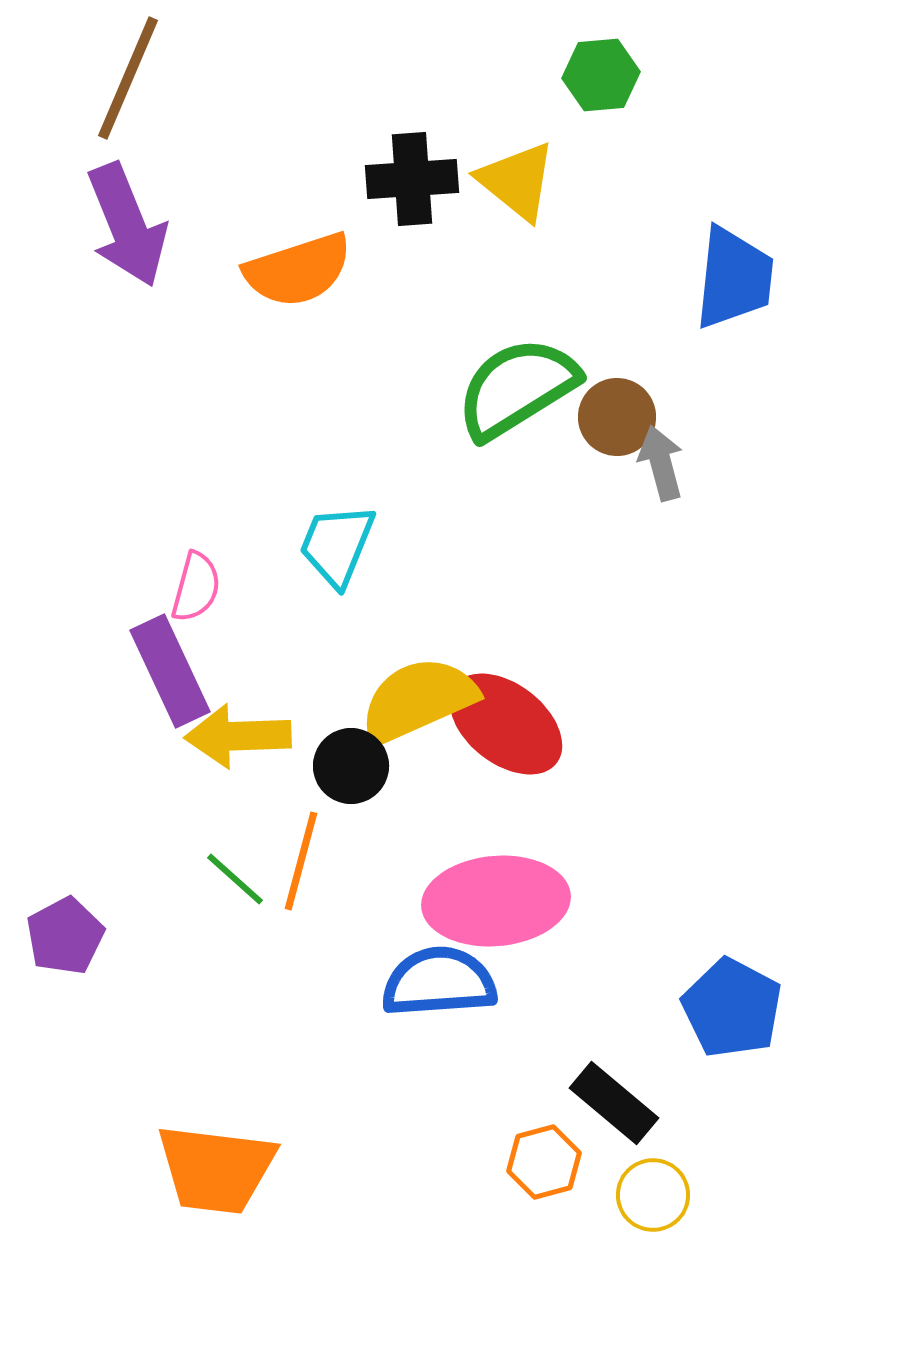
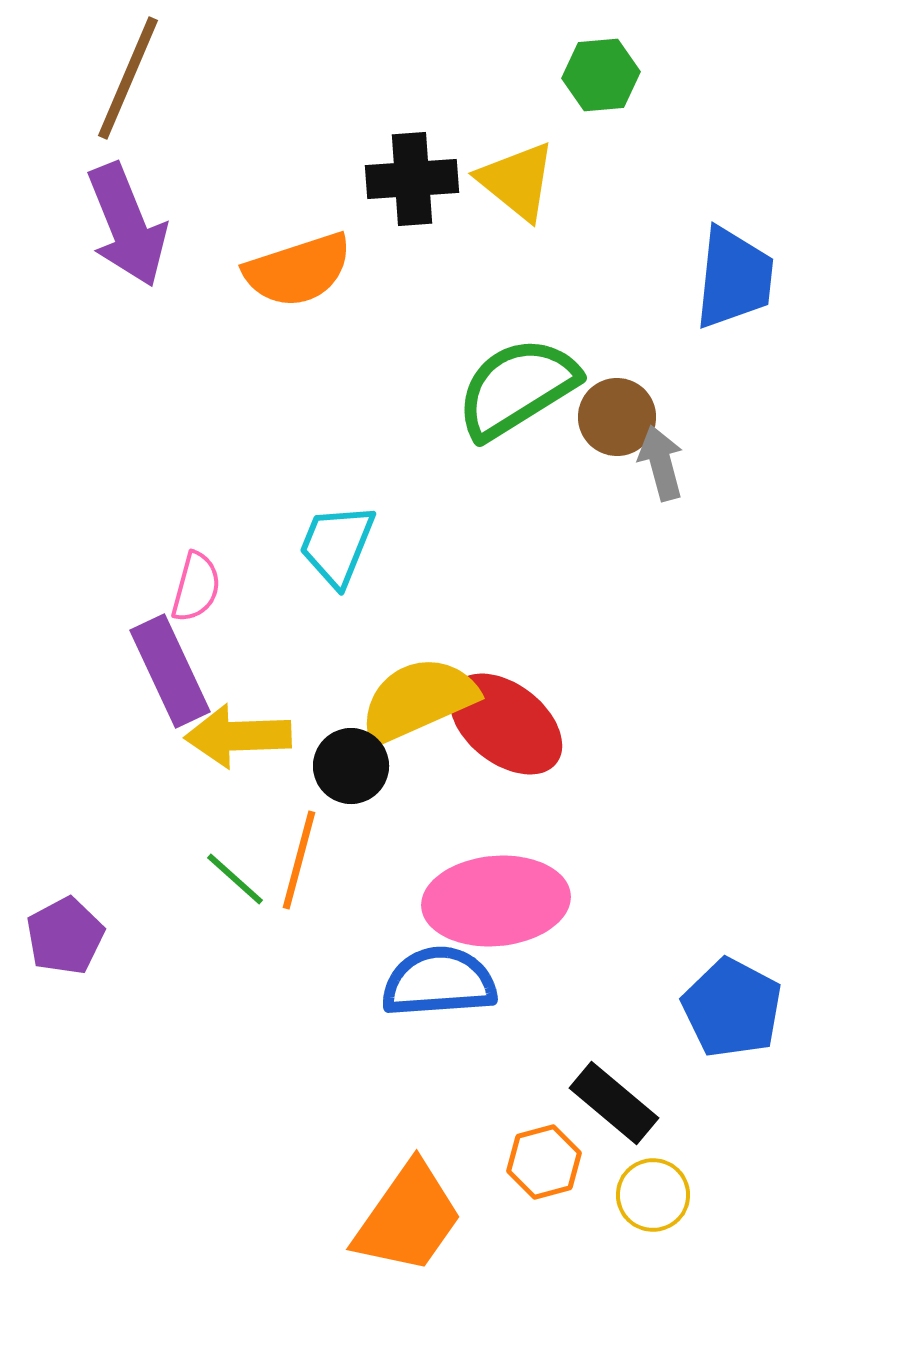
orange line: moved 2 px left, 1 px up
orange trapezoid: moved 192 px right, 49 px down; rotated 62 degrees counterclockwise
